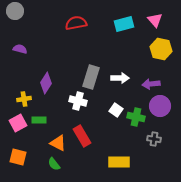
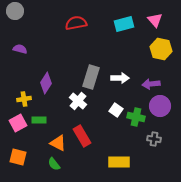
white cross: rotated 24 degrees clockwise
